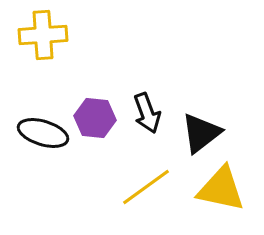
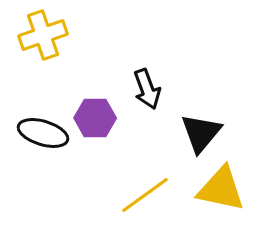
yellow cross: rotated 15 degrees counterclockwise
black arrow: moved 24 px up
purple hexagon: rotated 6 degrees counterclockwise
black triangle: rotated 12 degrees counterclockwise
yellow line: moved 1 px left, 8 px down
